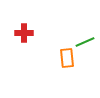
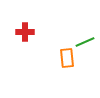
red cross: moved 1 px right, 1 px up
